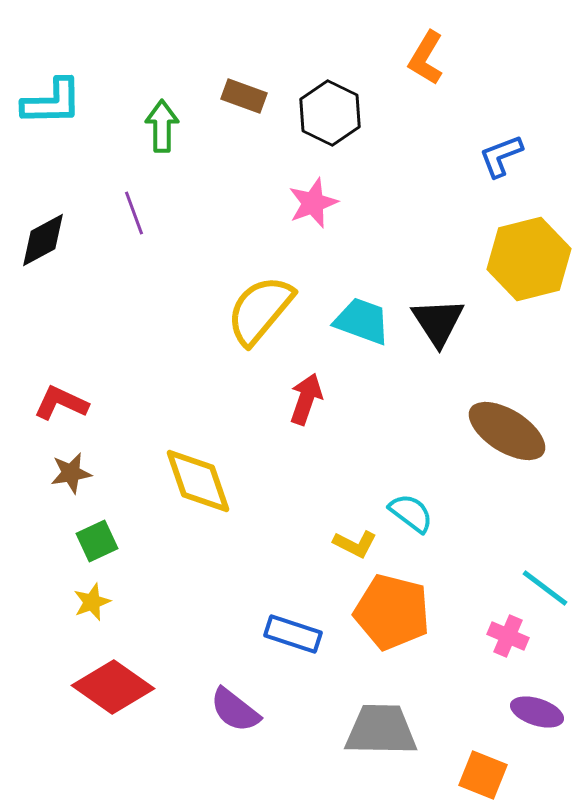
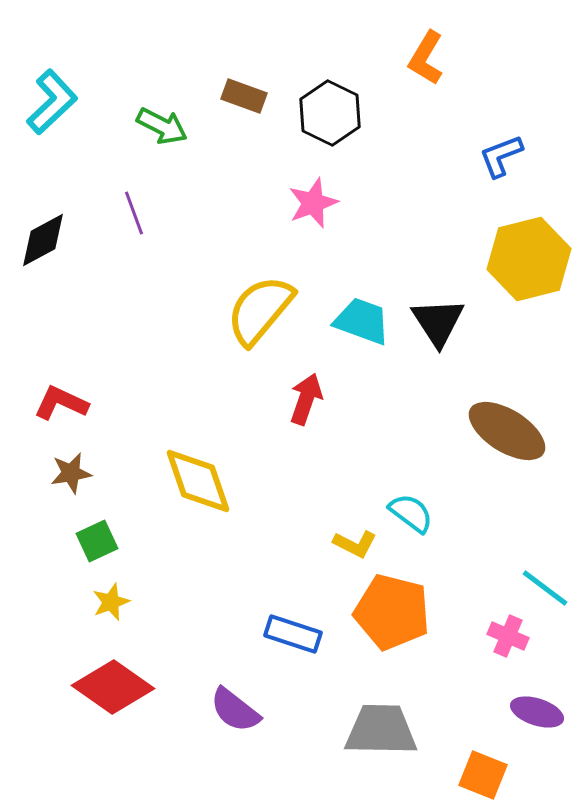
cyan L-shape: rotated 42 degrees counterclockwise
green arrow: rotated 117 degrees clockwise
yellow star: moved 19 px right
